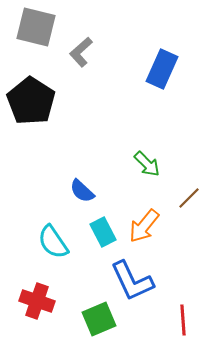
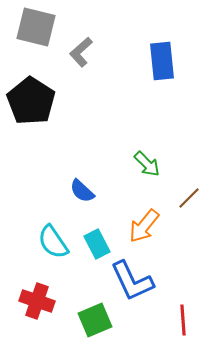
blue rectangle: moved 8 px up; rotated 30 degrees counterclockwise
cyan rectangle: moved 6 px left, 12 px down
green square: moved 4 px left, 1 px down
